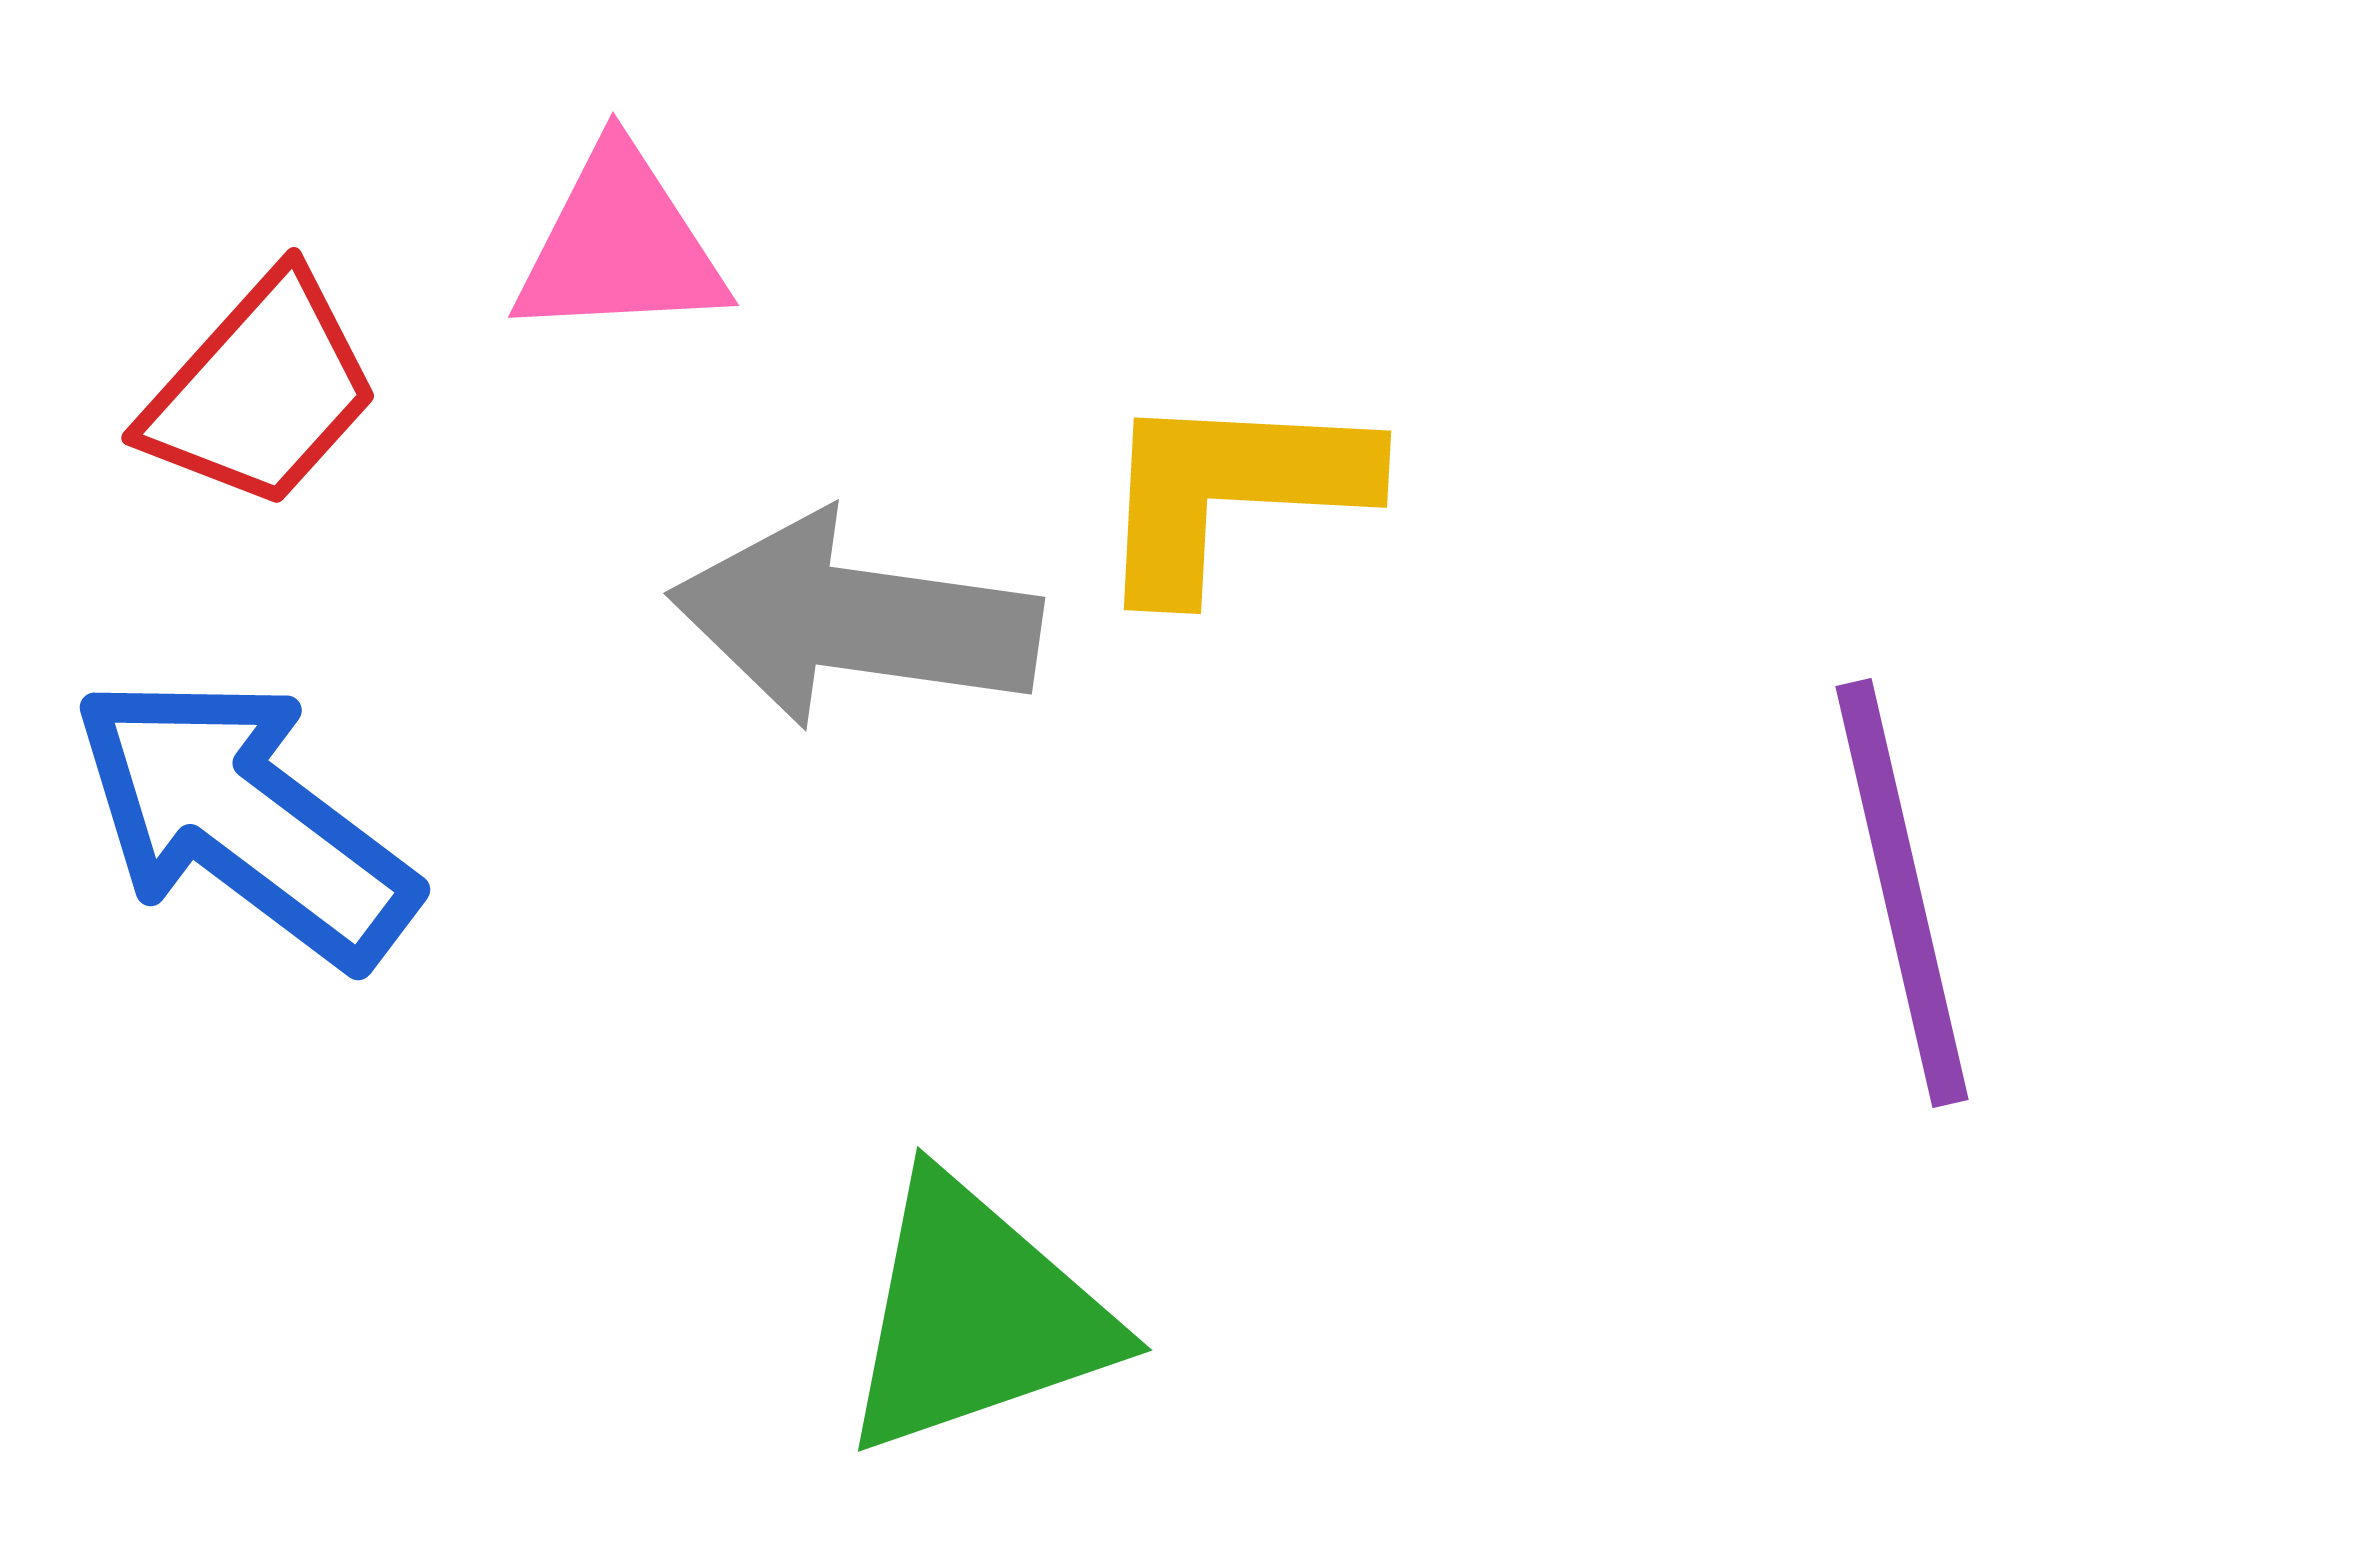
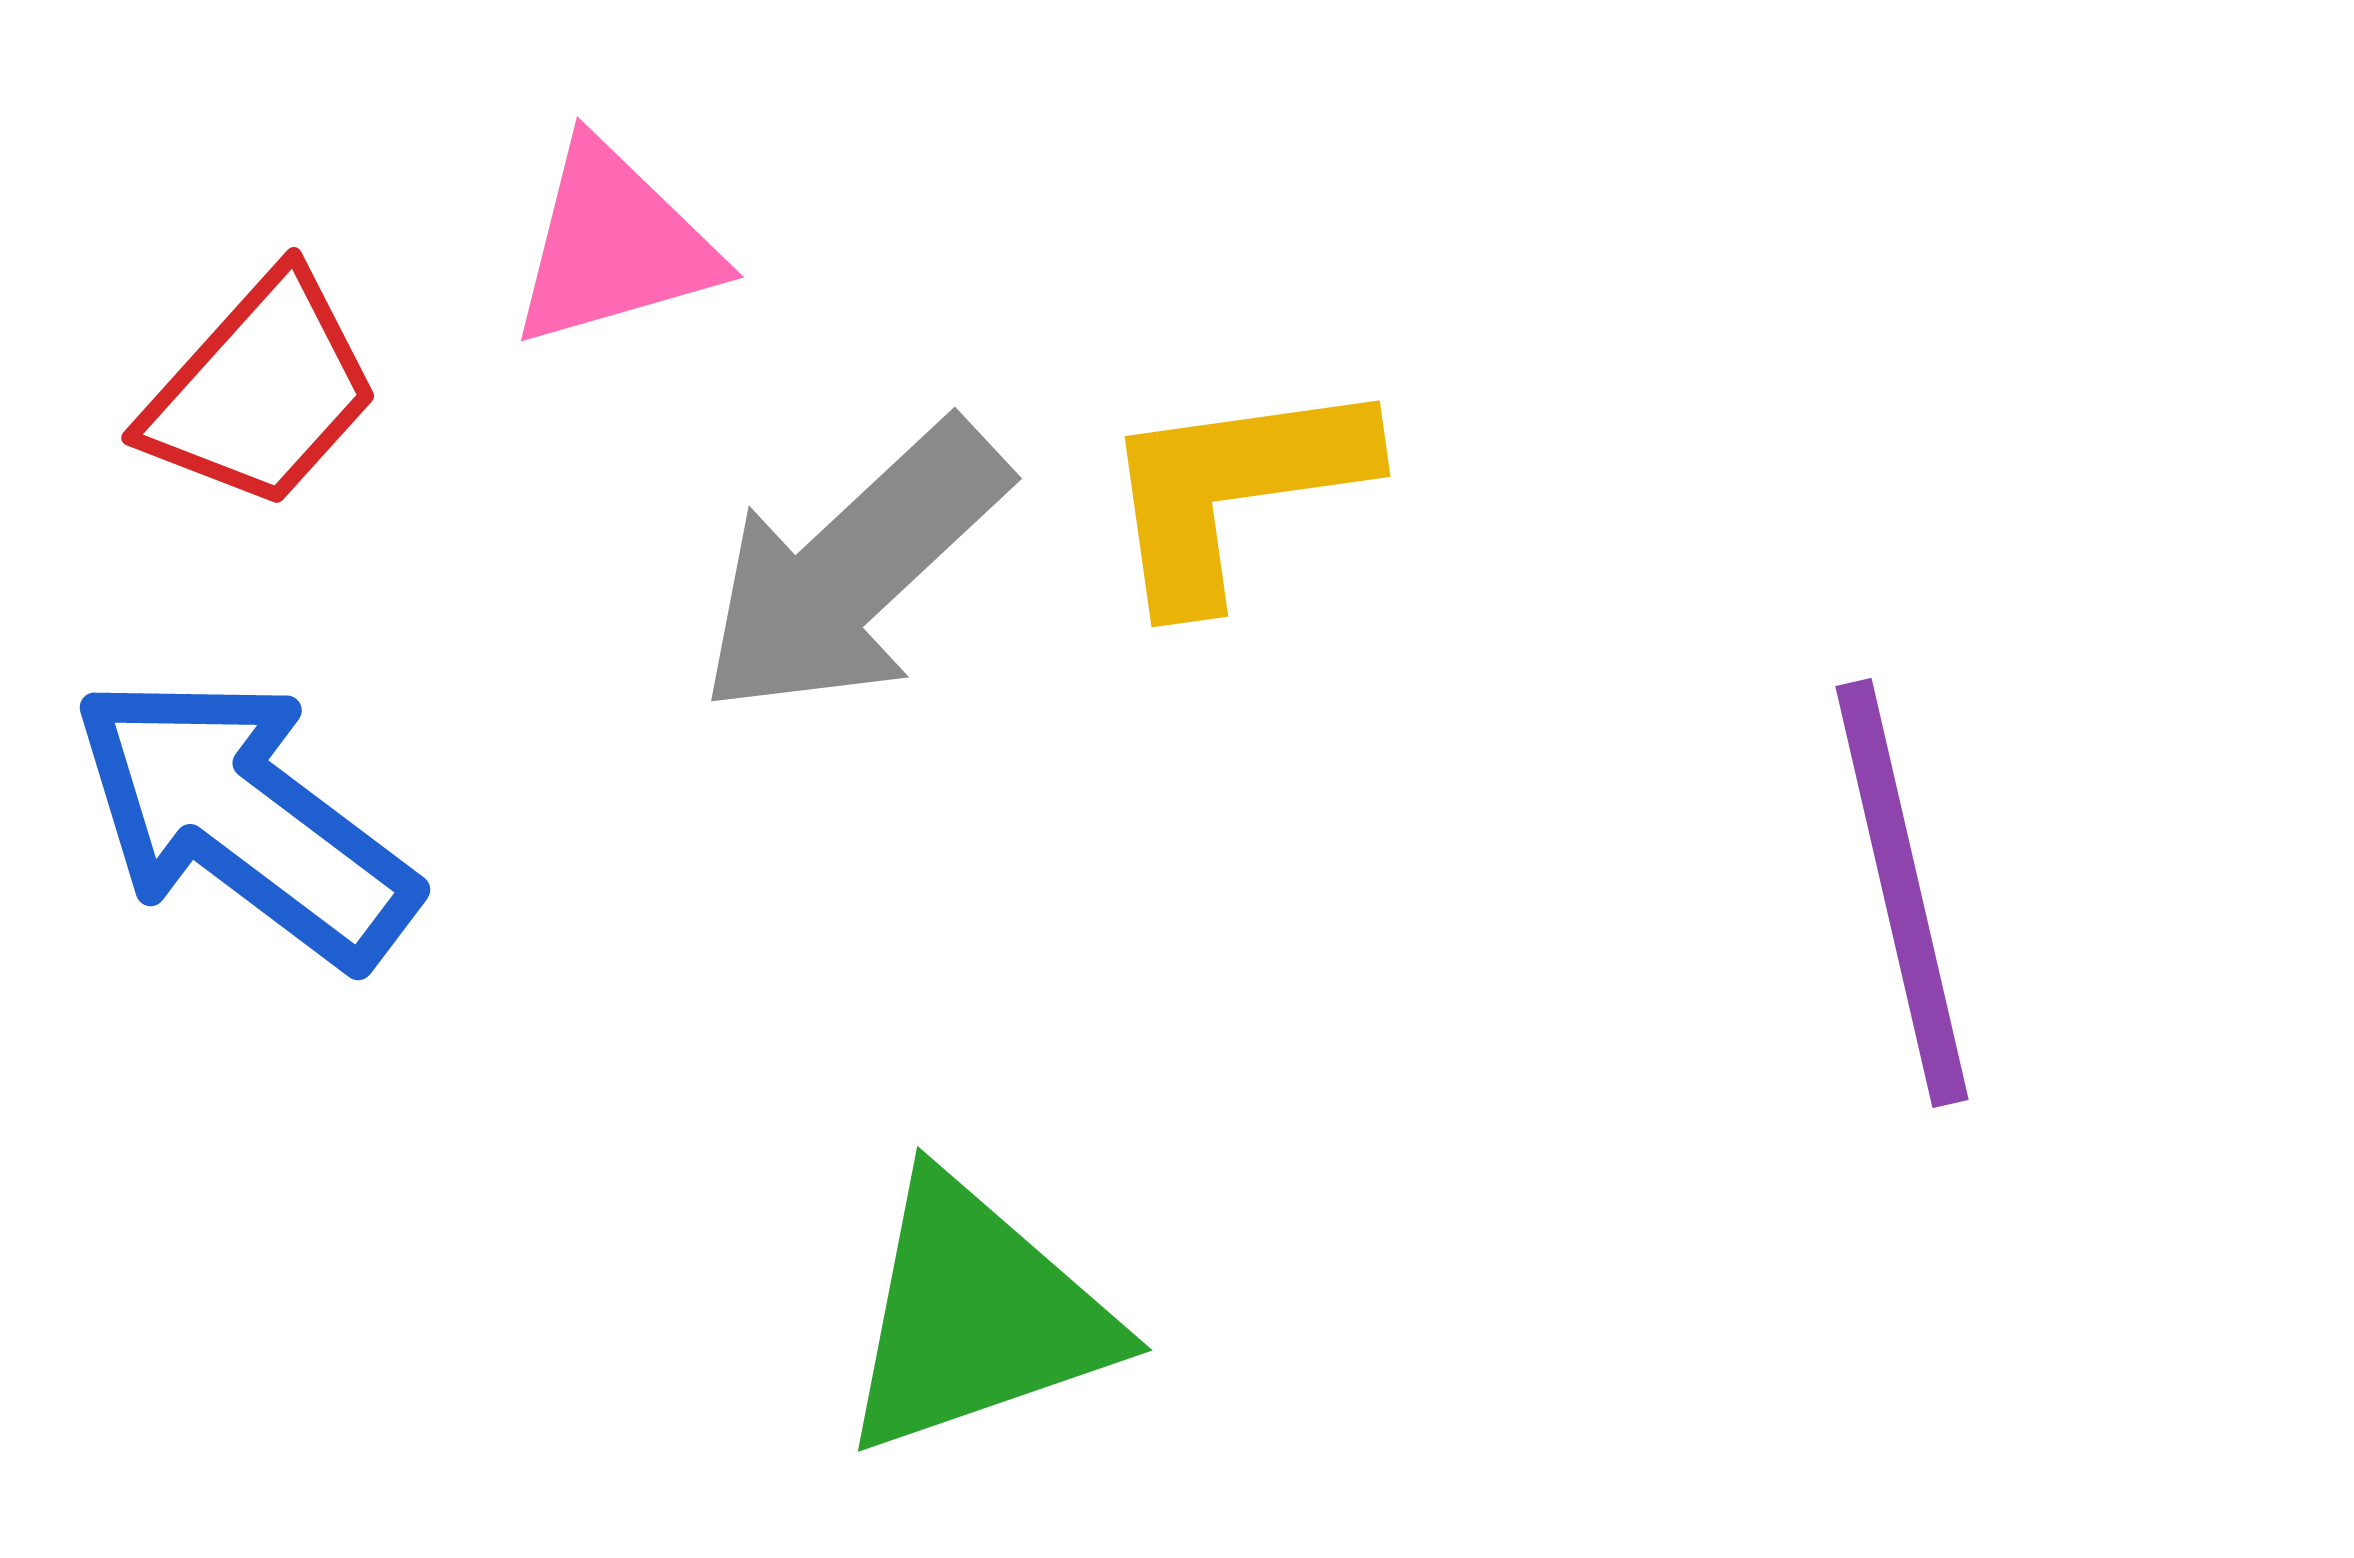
pink triangle: moved 6 px left; rotated 13 degrees counterclockwise
yellow L-shape: moved 3 px right, 1 px up; rotated 11 degrees counterclockwise
gray arrow: moved 2 px left, 51 px up; rotated 51 degrees counterclockwise
